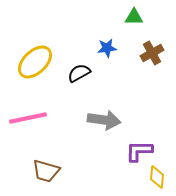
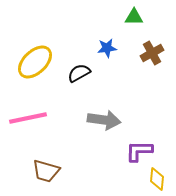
yellow diamond: moved 2 px down
